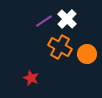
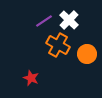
white cross: moved 2 px right, 1 px down
orange cross: moved 2 px left, 2 px up
